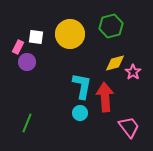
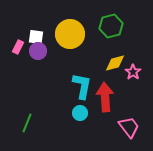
purple circle: moved 11 px right, 11 px up
